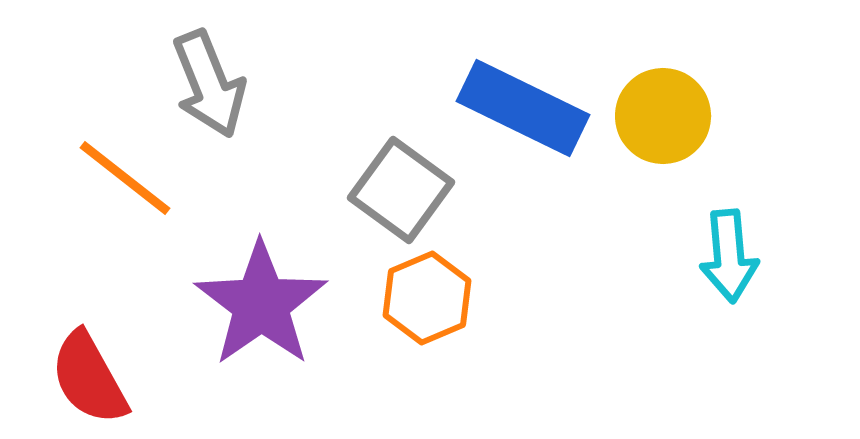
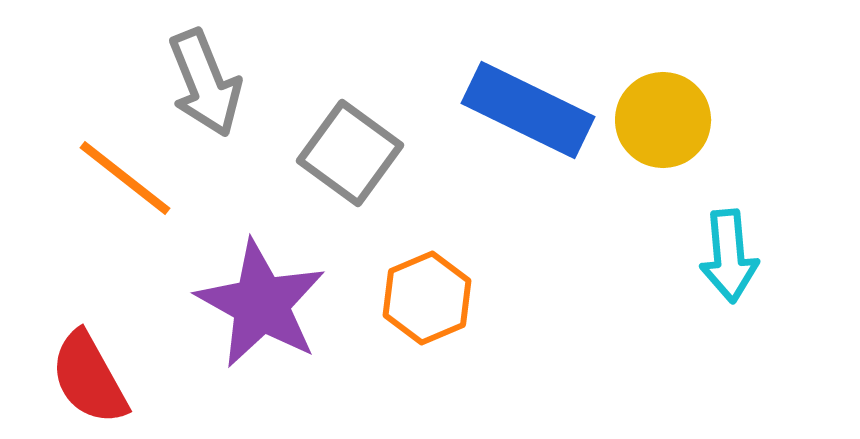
gray arrow: moved 4 px left, 1 px up
blue rectangle: moved 5 px right, 2 px down
yellow circle: moved 4 px down
gray square: moved 51 px left, 37 px up
purple star: rotated 8 degrees counterclockwise
